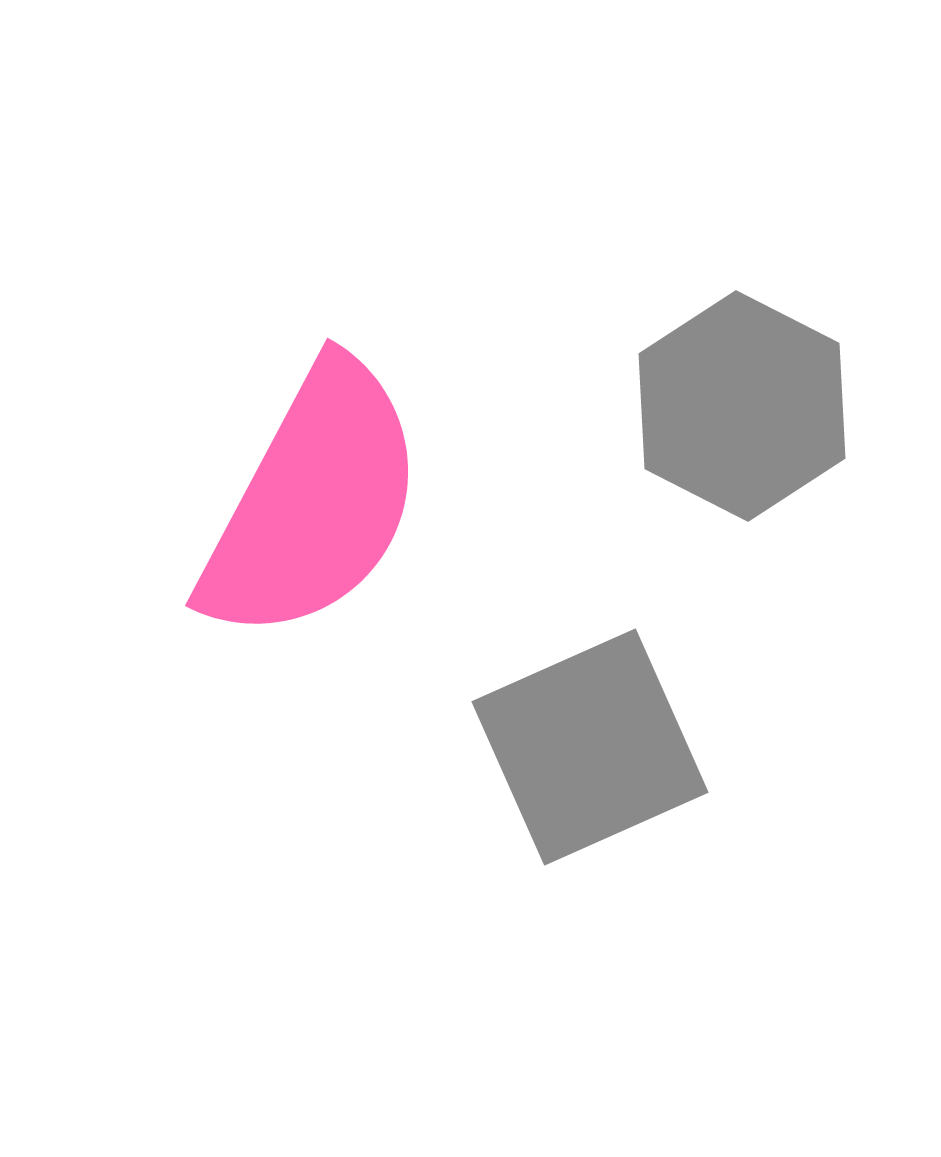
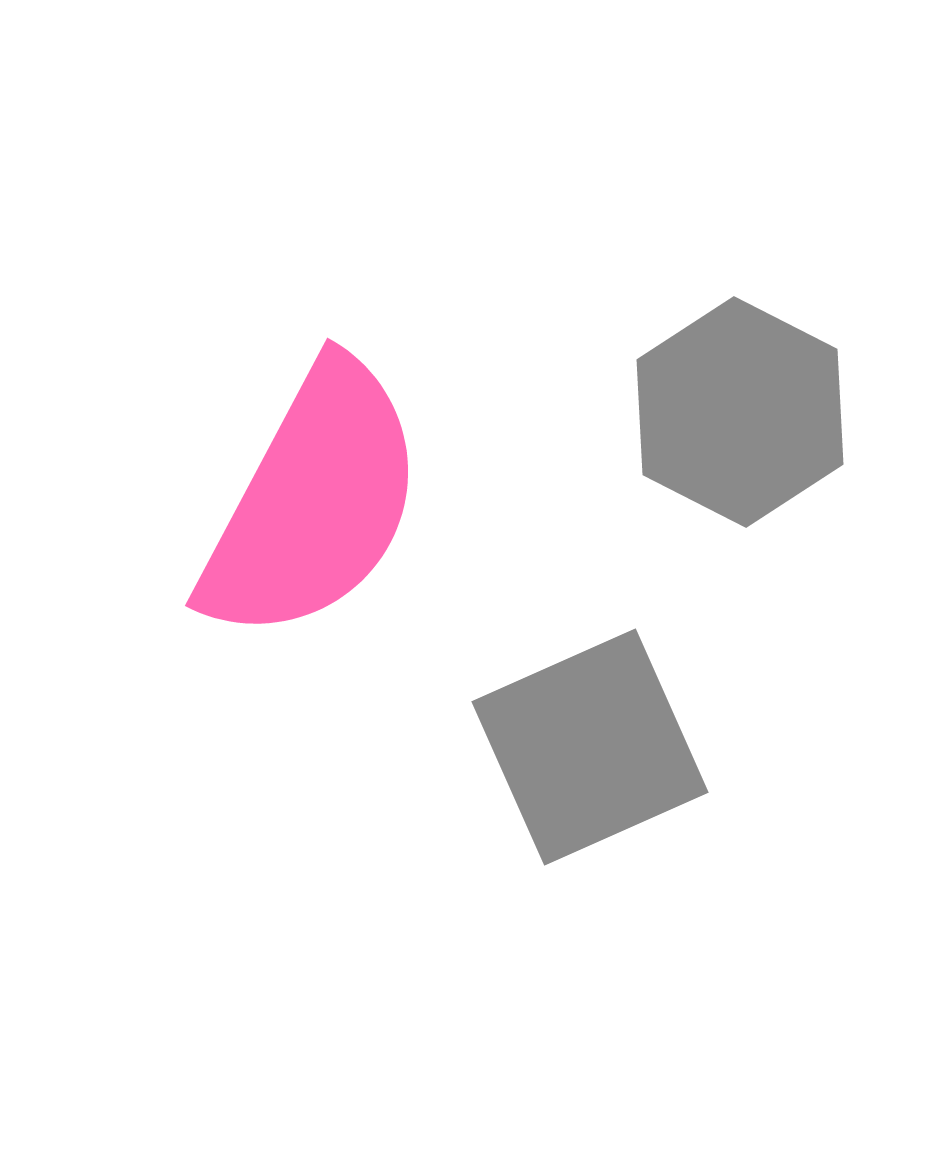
gray hexagon: moved 2 px left, 6 px down
